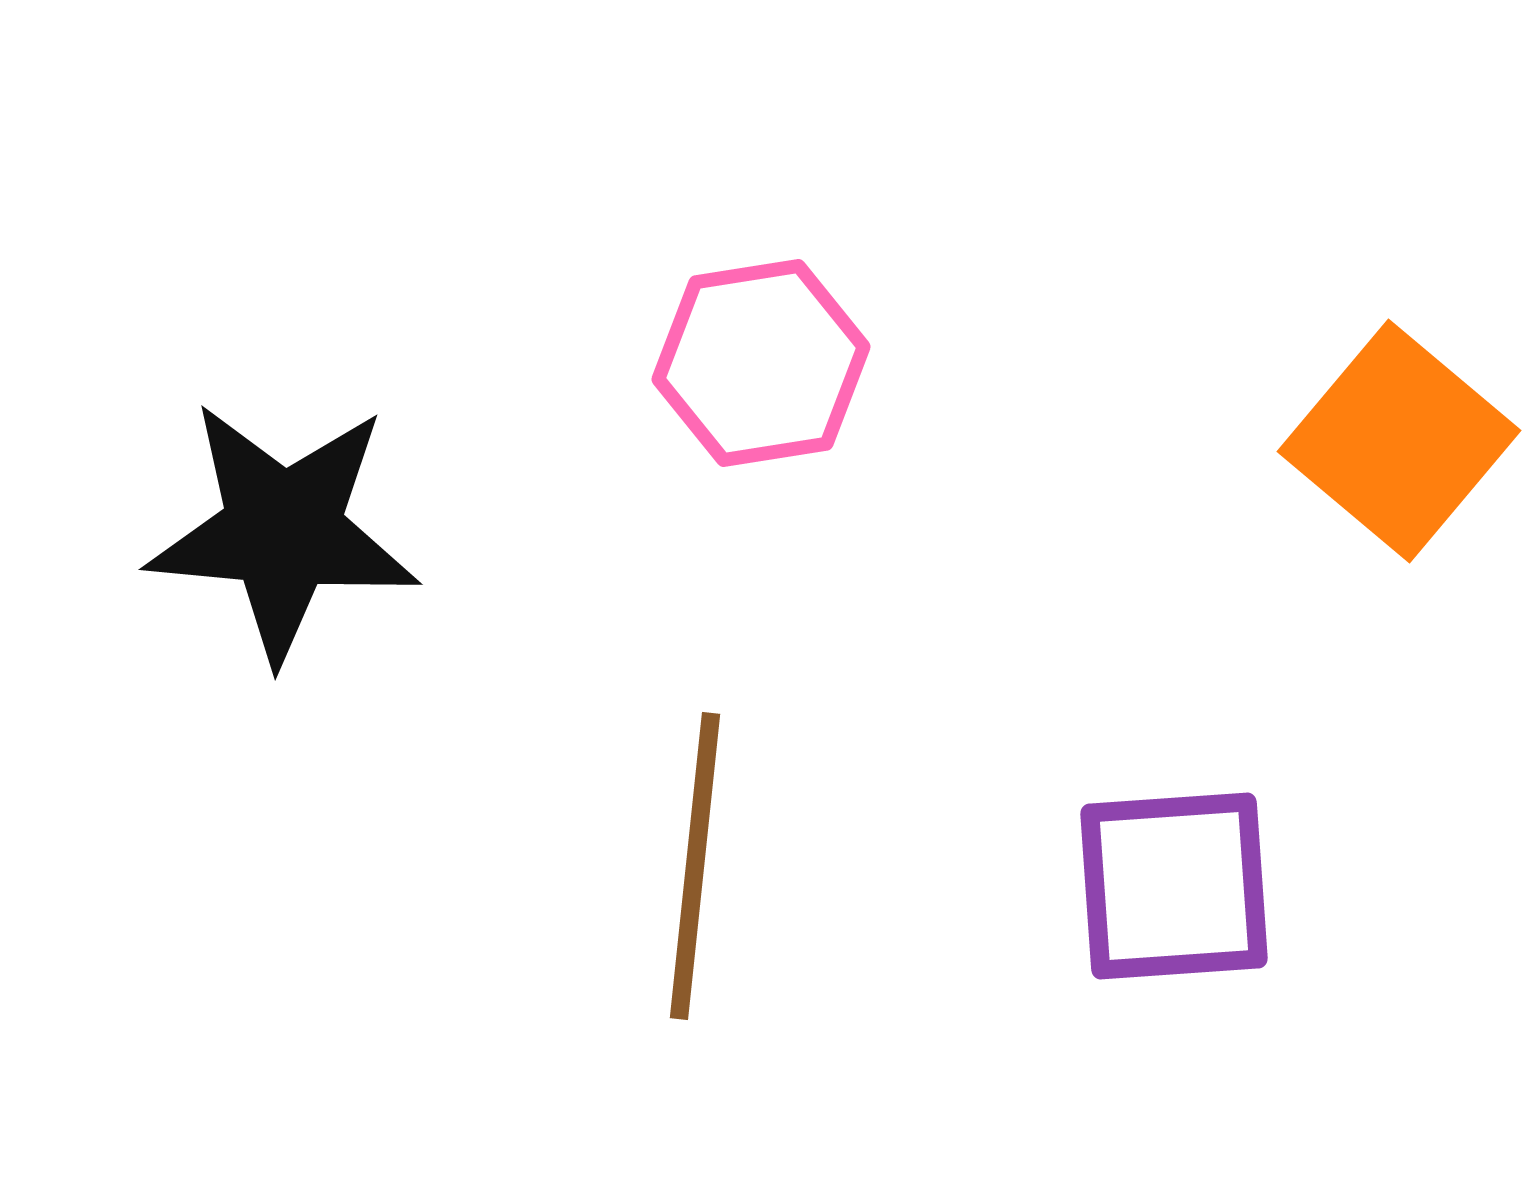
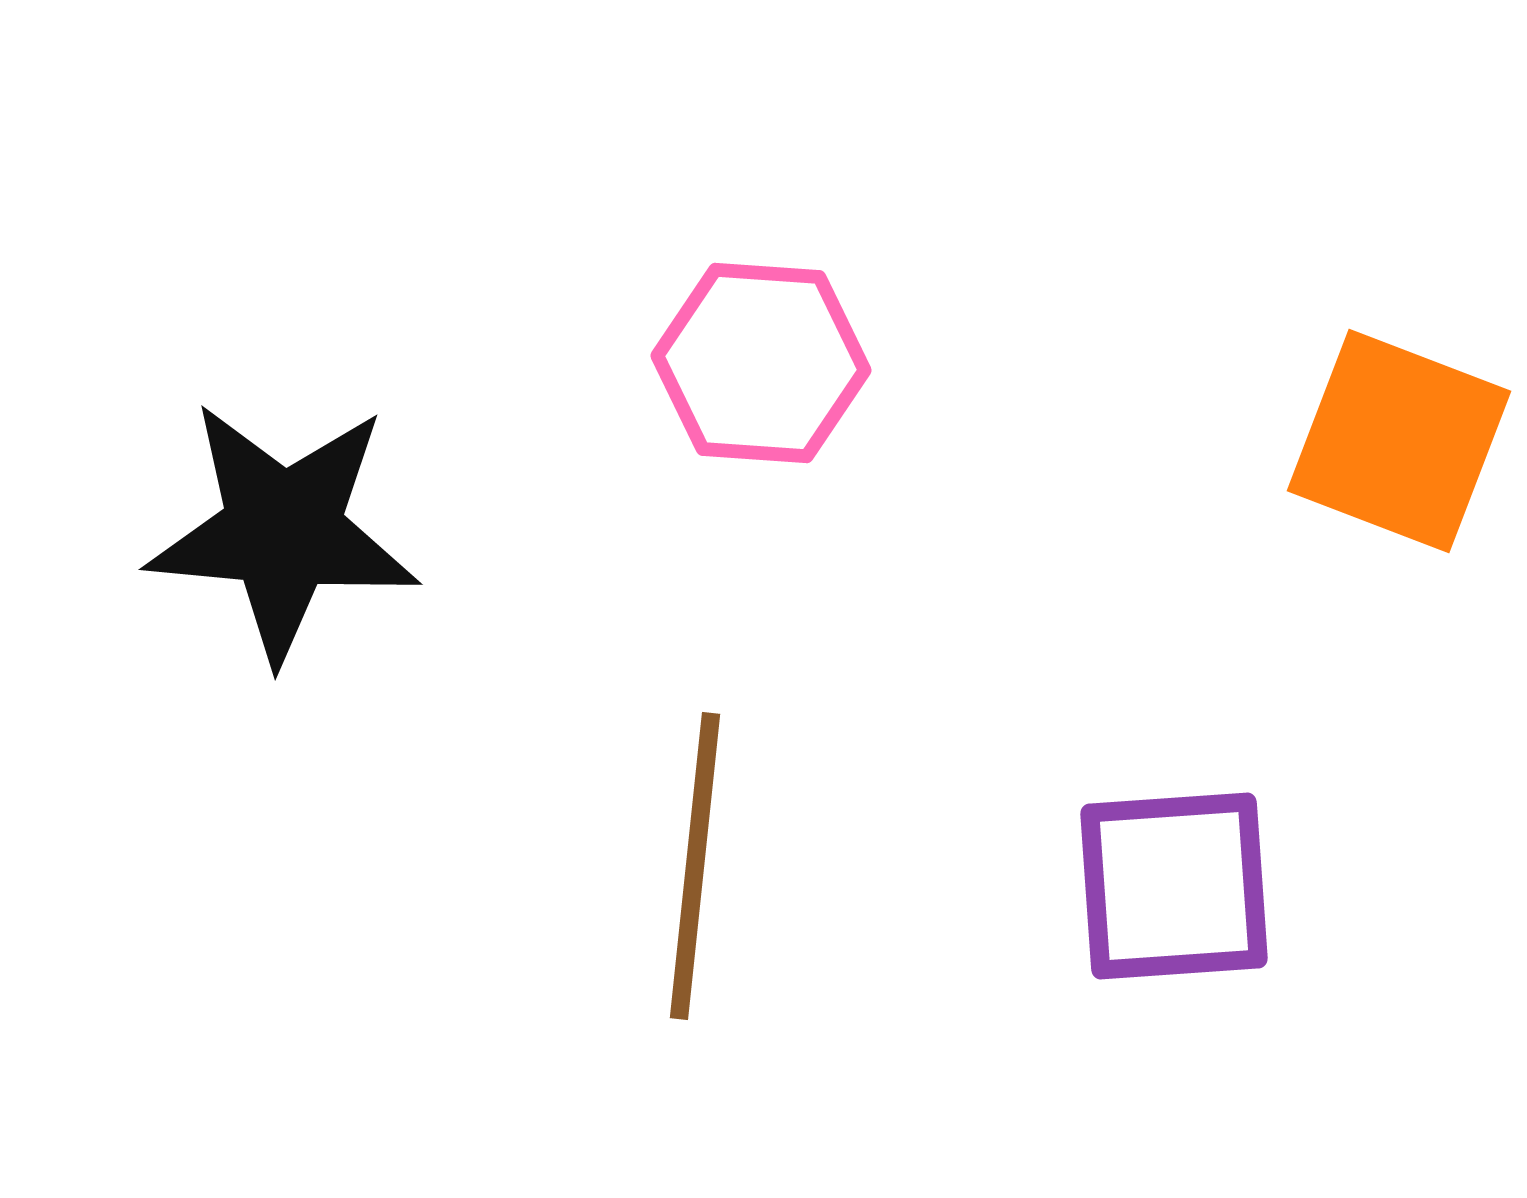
pink hexagon: rotated 13 degrees clockwise
orange square: rotated 19 degrees counterclockwise
